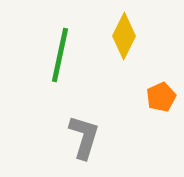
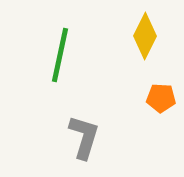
yellow diamond: moved 21 px right
orange pentagon: moved 1 px down; rotated 28 degrees clockwise
